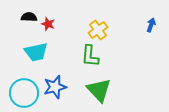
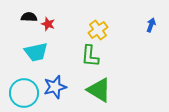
green triangle: rotated 16 degrees counterclockwise
